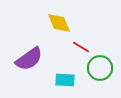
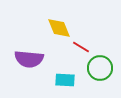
yellow diamond: moved 5 px down
purple semicircle: rotated 40 degrees clockwise
